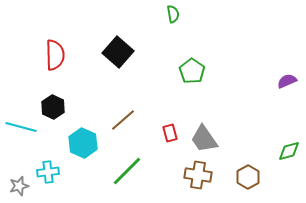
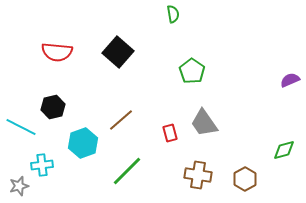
red semicircle: moved 2 px right, 3 px up; rotated 96 degrees clockwise
purple semicircle: moved 3 px right, 1 px up
black hexagon: rotated 20 degrees clockwise
brown line: moved 2 px left
cyan line: rotated 12 degrees clockwise
gray trapezoid: moved 16 px up
cyan hexagon: rotated 16 degrees clockwise
green diamond: moved 5 px left, 1 px up
cyan cross: moved 6 px left, 7 px up
brown hexagon: moved 3 px left, 2 px down
